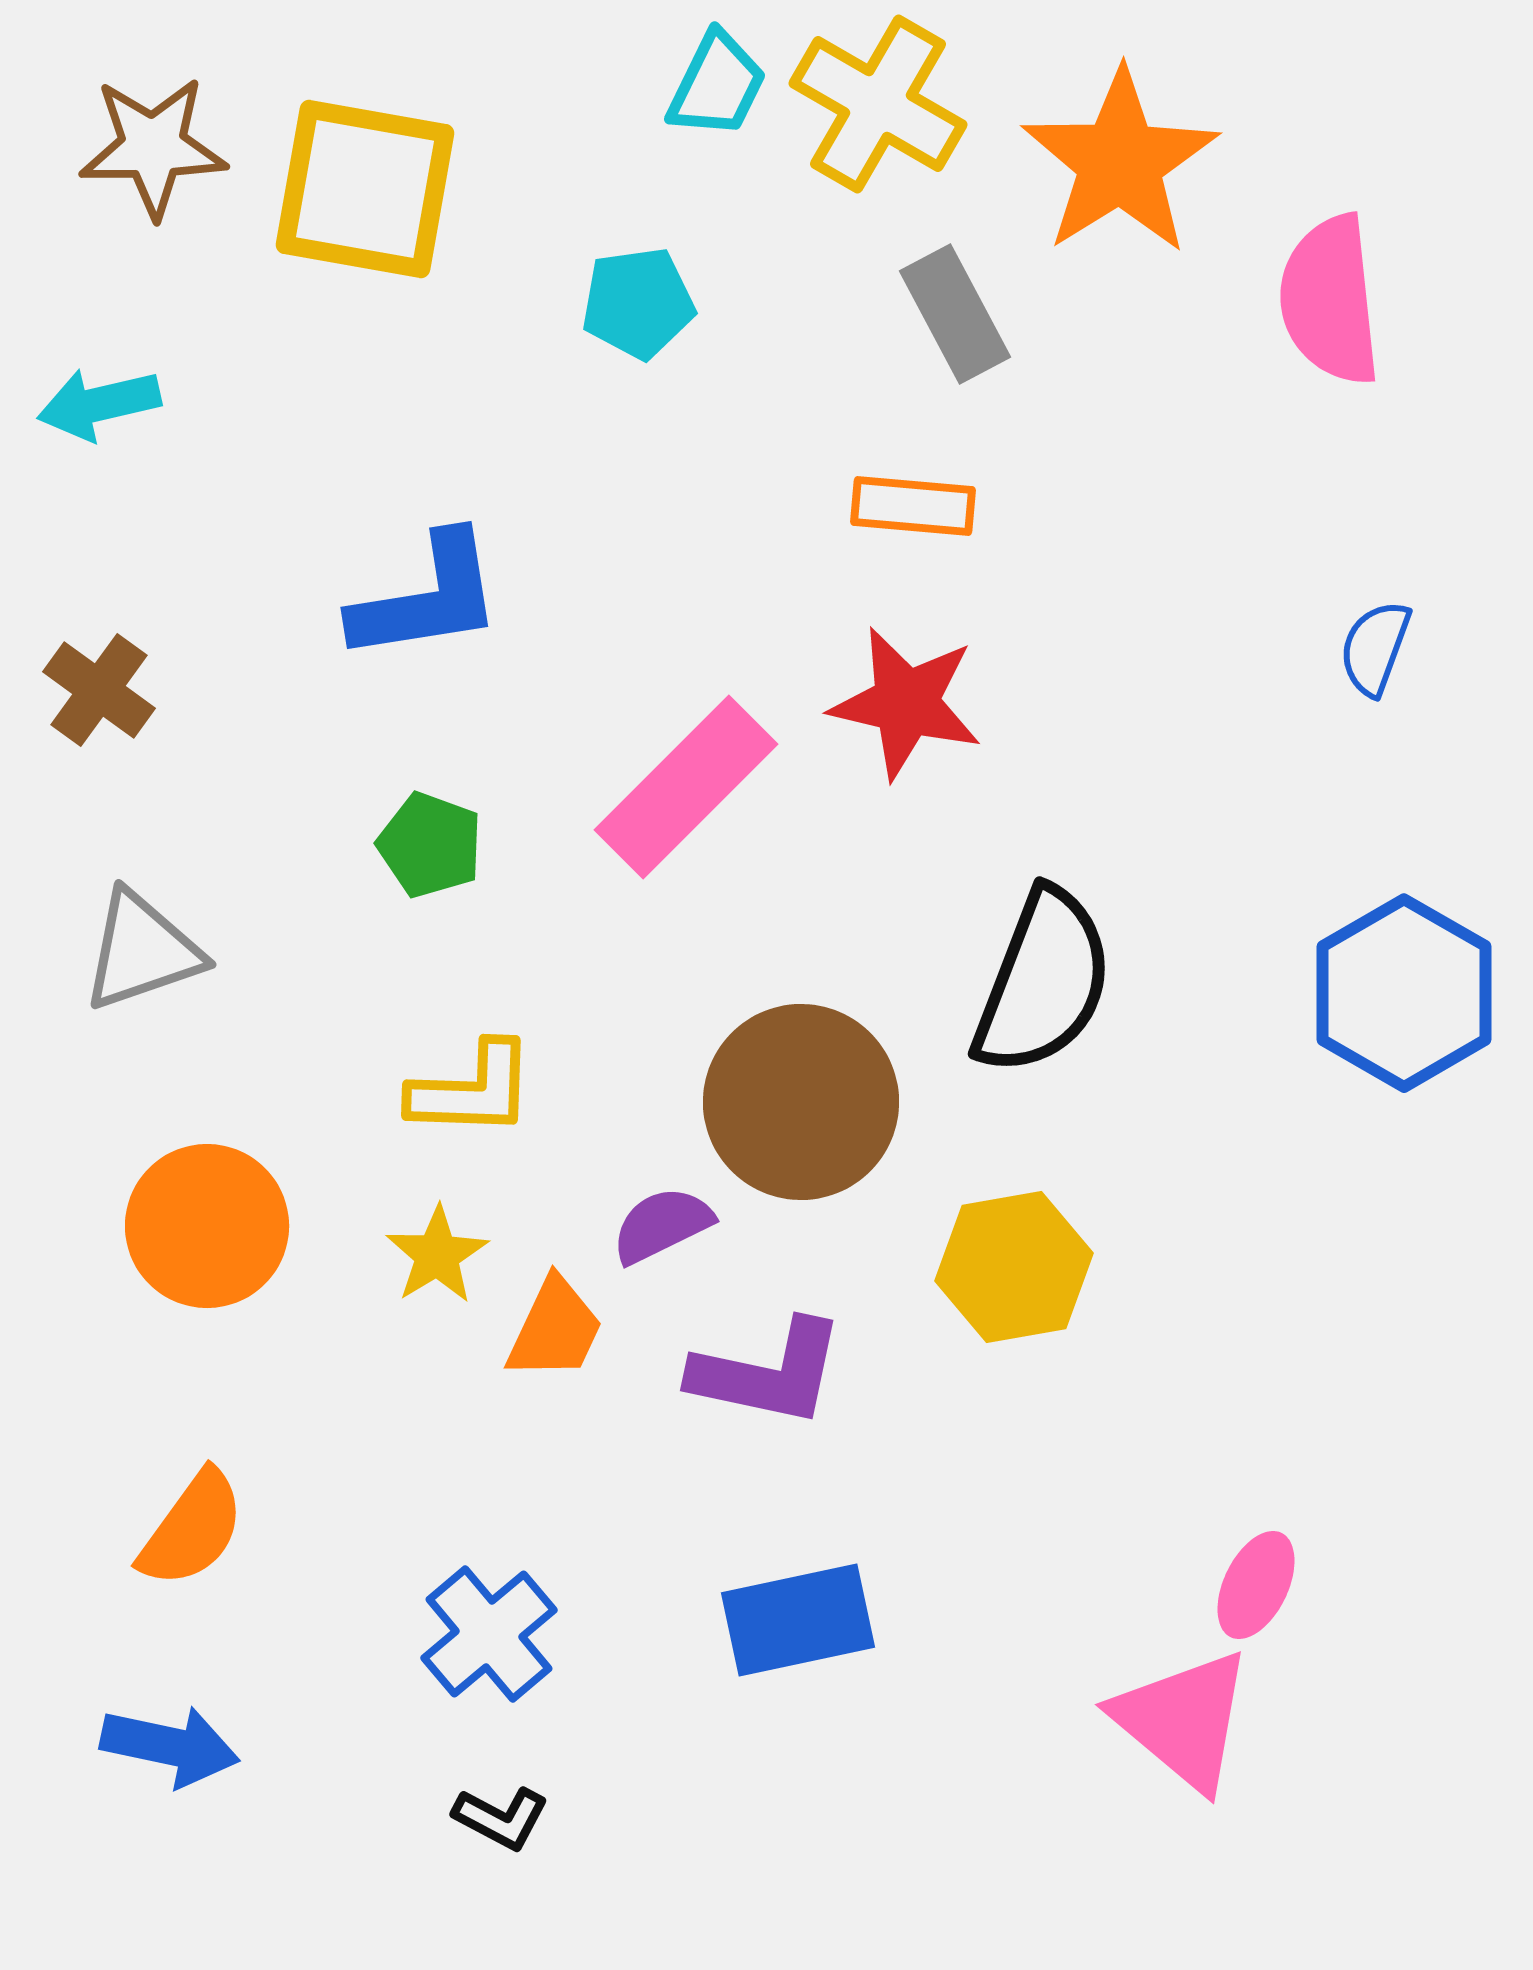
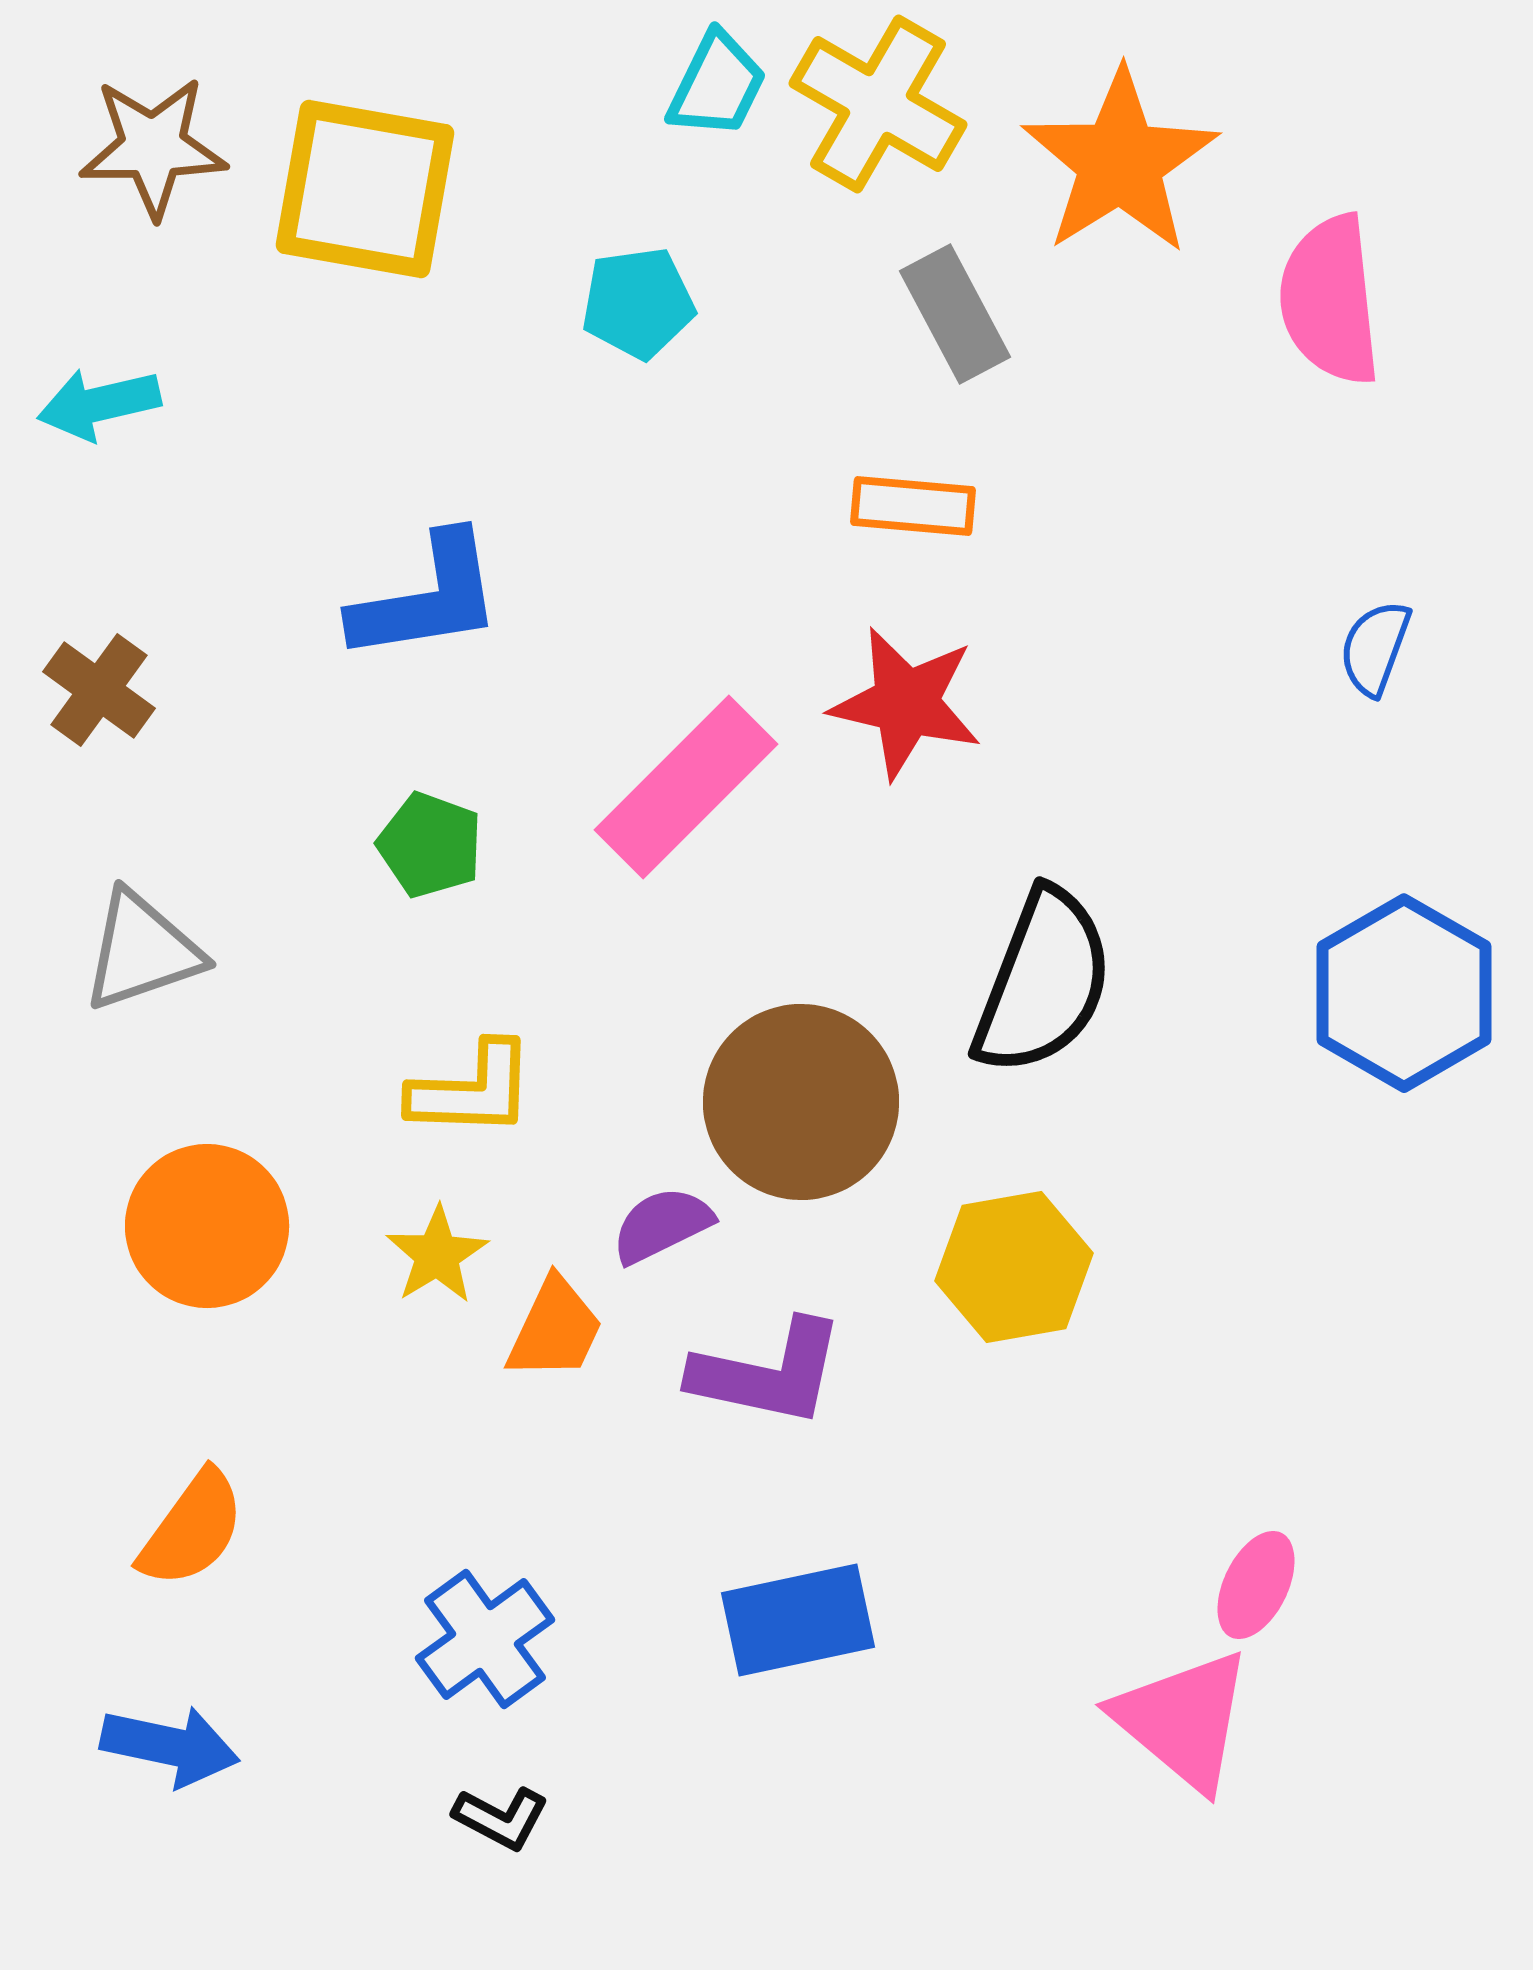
blue cross: moved 4 px left, 5 px down; rotated 4 degrees clockwise
